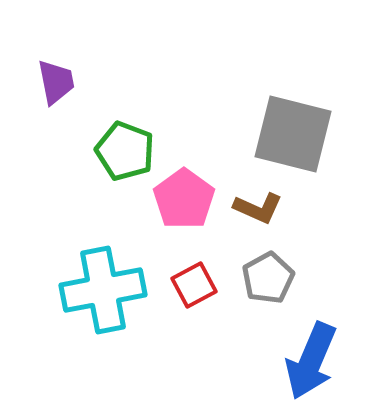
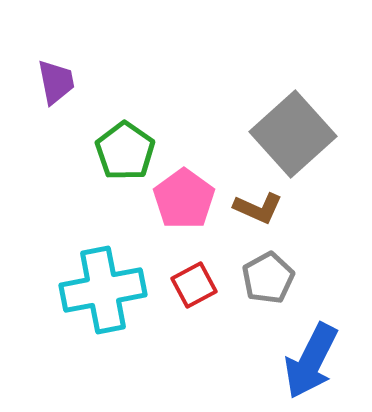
gray square: rotated 34 degrees clockwise
green pentagon: rotated 14 degrees clockwise
blue arrow: rotated 4 degrees clockwise
